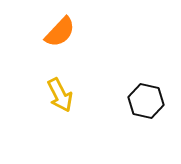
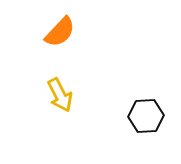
black hexagon: moved 15 px down; rotated 16 degrees counterclockwise
